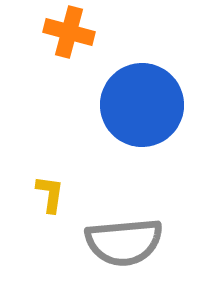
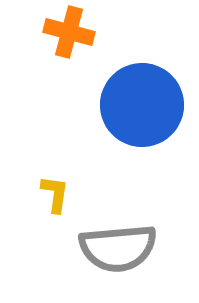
yellow L-shape: moved 5 px right
gray semicircle: moved 6 px left, 6 px down
